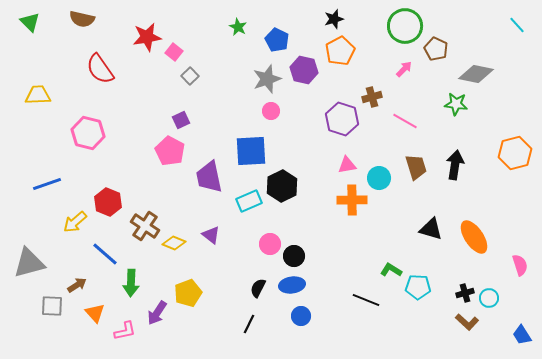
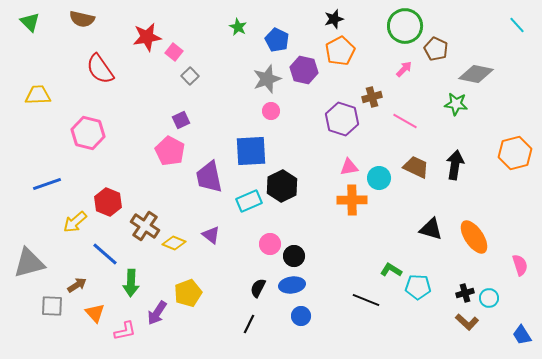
pink triangle at (347, 165): moved 2 px right, 2 px down
brown trapezoid at (416, 167): rotated 48 degrees counterclockwise
